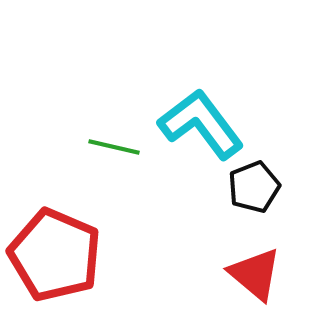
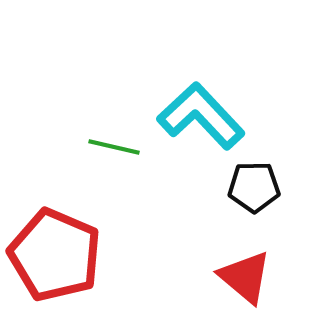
cyan L-shape: moved 8 px up; rotated 6 degrees counterclockwise
black pentagon: rotated 21 degrees clockwise
red triangle: moved 10 px left, 3 px down
